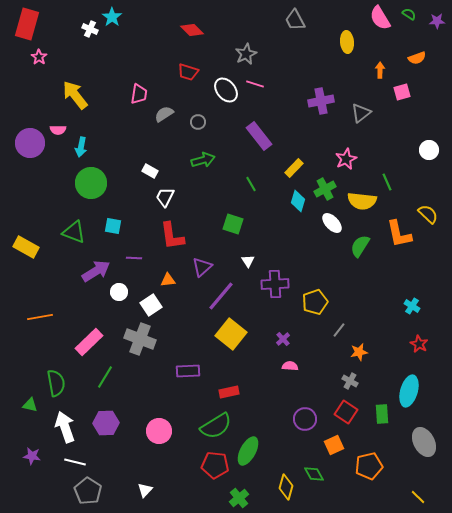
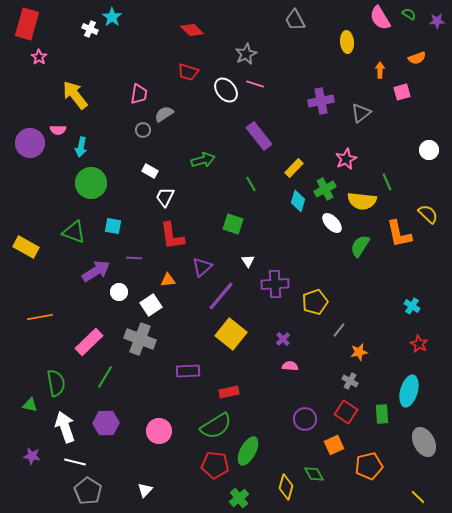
gray circle at (198, 122): moved 55 px left, 8 px down
